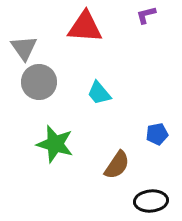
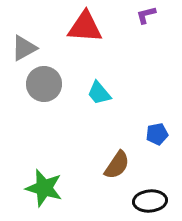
gray triangle: rotated 36 degrees clockwise
gray circle: moved 5 px right, 2 px down
green star: moved 11 px left, 44 px down
black ellipse: moved 1 px left
